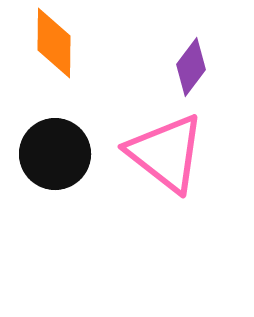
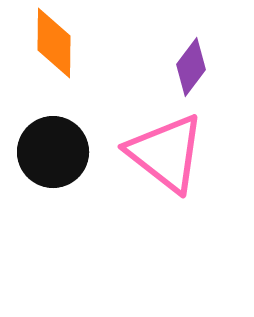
black circle: moved 2 px left, 2 px up
